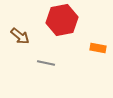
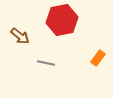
orange rectangle: moved 10 px down; rotated 63 degrees counterclockwise
